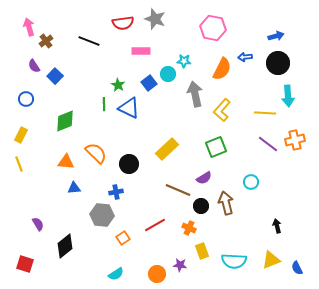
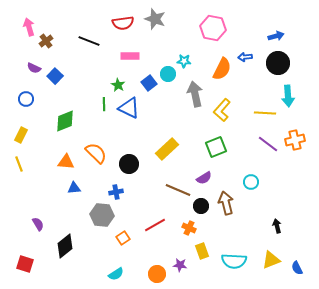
pink rectangle at (141, 51): moved 11 px left, 5 px down
purple semicircle at (34, 66): moved 2 px down; rotated 32 degrees counterclockwise
